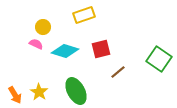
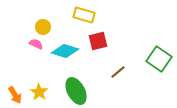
yellow rectangle: rotated 35 degrees clockwise
red square: moved 3 px left, 8 px up
